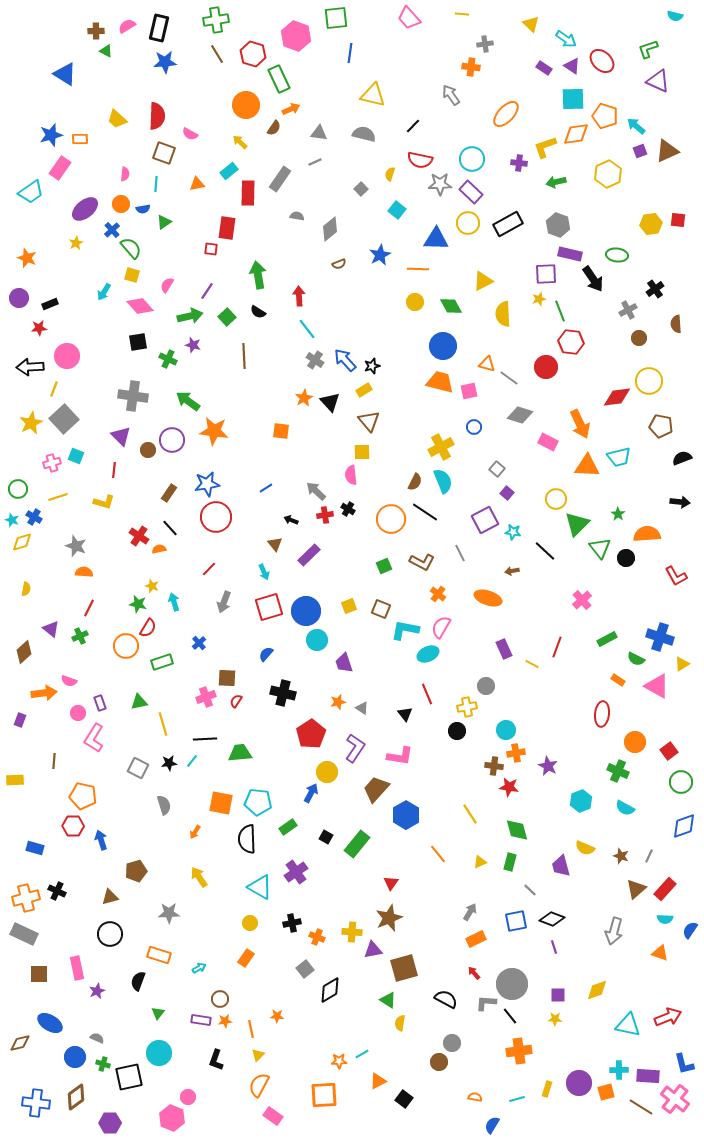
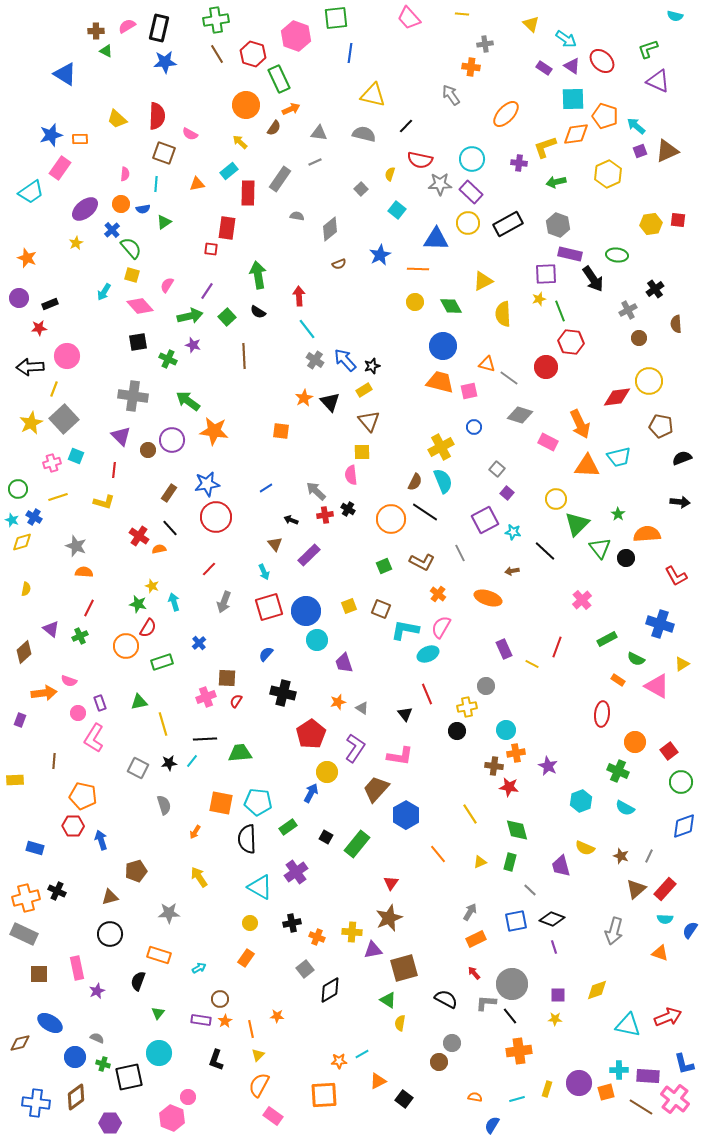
black line at (413, 126): moved 7 px left
blue cross at (660, 637): moved 13 px up
orange star at (225, 1021): rotated 24 degrees counterclockwise
